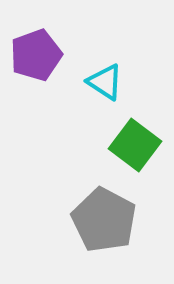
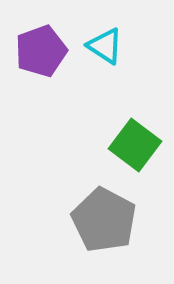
purple pentagon: moved 5 px right, 4 px up
cyan triangle: moved 36 px up
